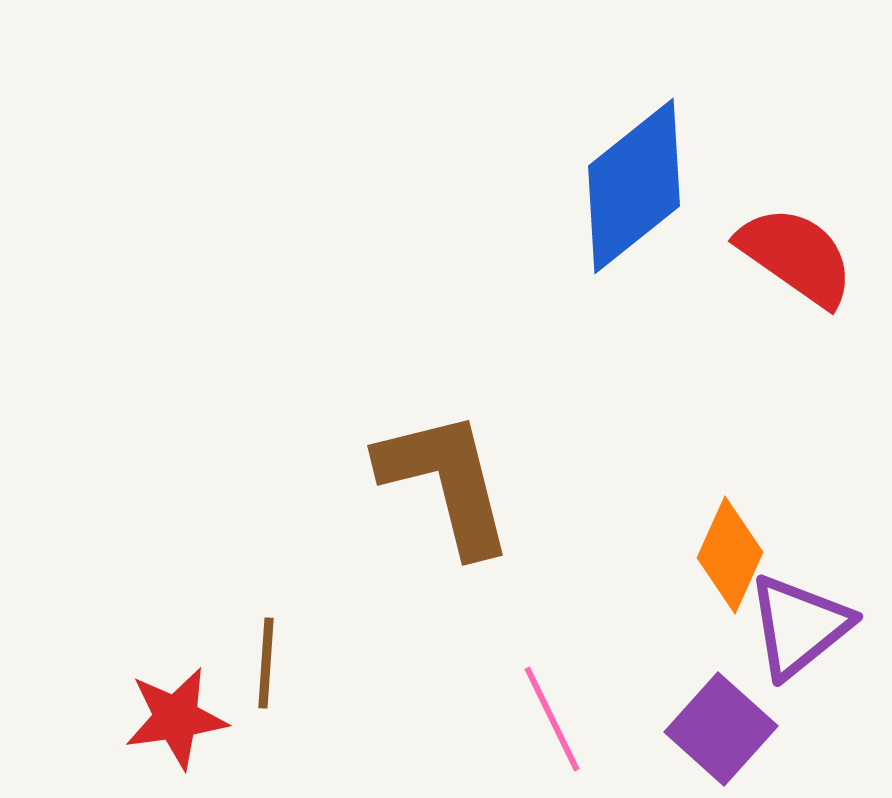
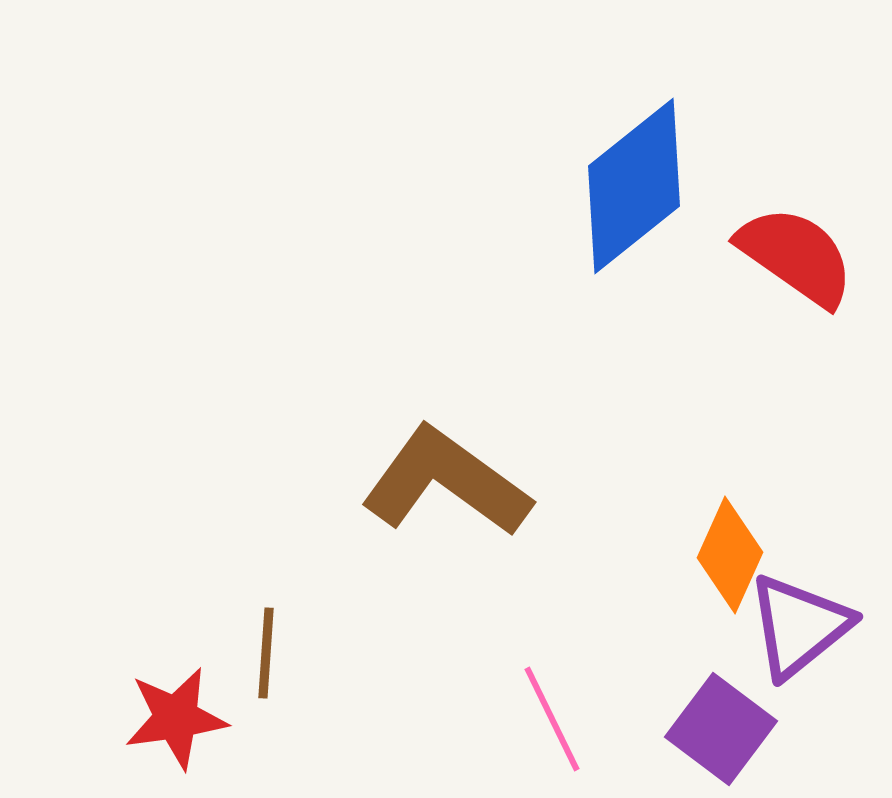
brown L-shape: rotated 40 degrees counterclockwise
brown line: moved 10 px up
purple square: rotated 5 degrees counterclockwise
